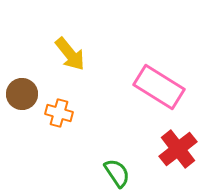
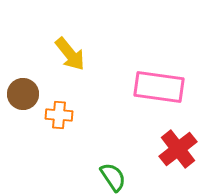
pink rectangle: rotated 24 degrees counterclockwise
brown circle: moved 1 px right
orange cross: moved 2 px down; rotated 12 degrees counterclockwise
green semicircle: moved 4 px left, 4 px down
